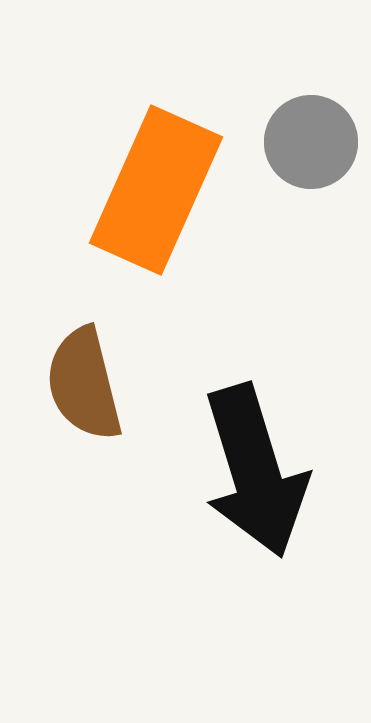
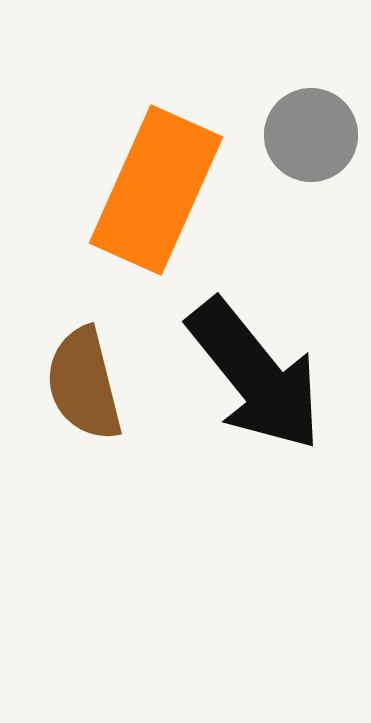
gray circle: moved 7 px up
black arrow: moved 96 px up; rotated 22 degrees counterclockwise
